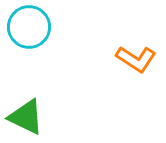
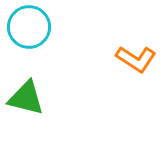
green triangle: moved 19 px up; rotated 12 degrees counterclockwise
